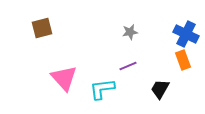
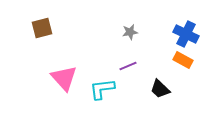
orange rectangle: rotated 42 degrees counterclockwise
black trapezoid: rotated 75 degrees counterclockwise
